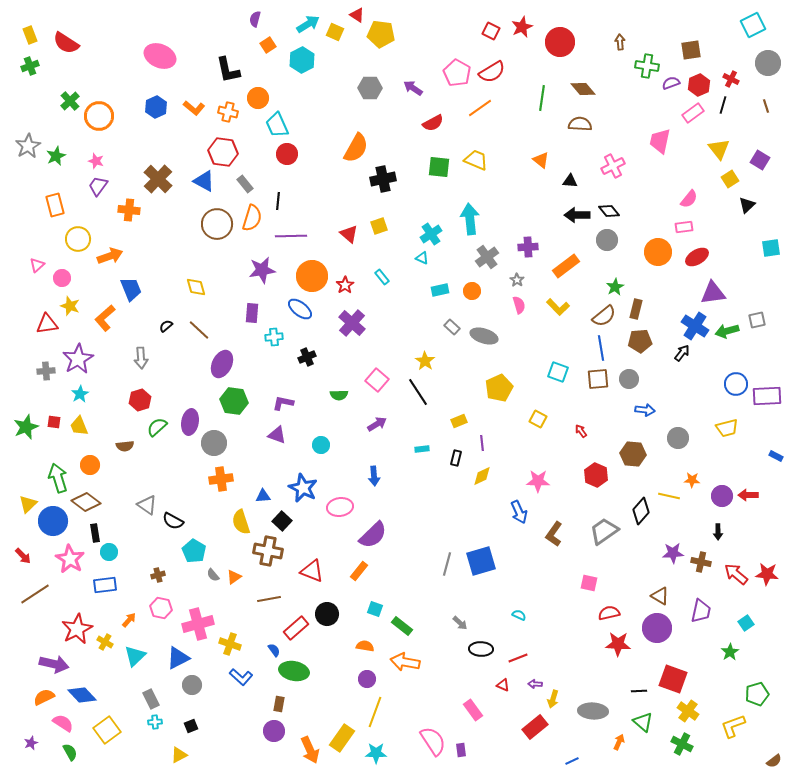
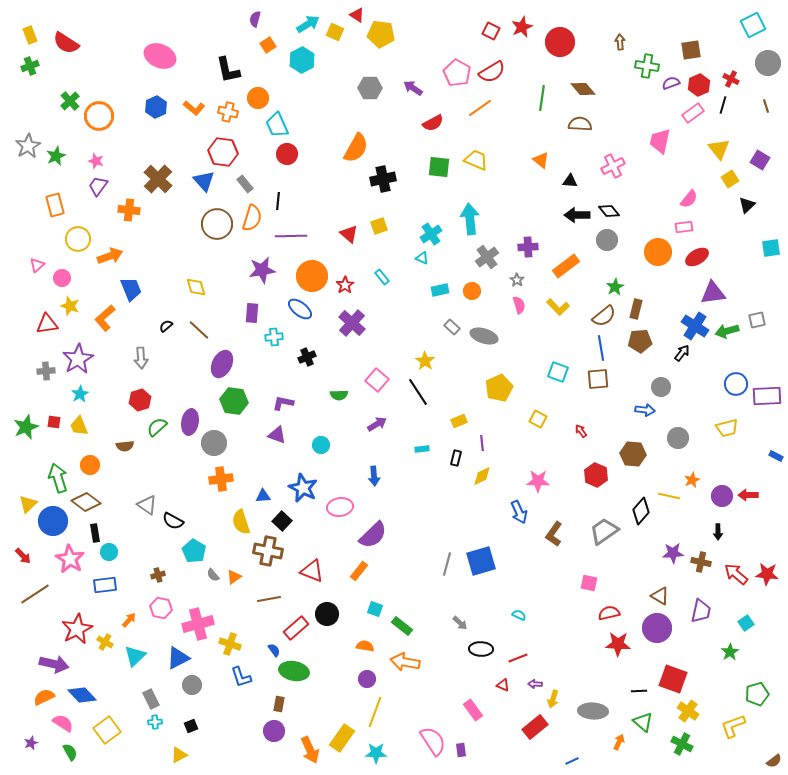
blue triangle at (204, 181): rotated 20 degrees clockwise
gray circle at (629, 379): moved 32 px right, 8 px down
orange star at (692, 480): rotated 28 degrees counterclockwise
blue L-shape at (241, 677): rotated 30 degrees clockwise
